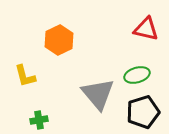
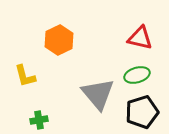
red triangle: moved 6 px left, 9 px down
black pentagon: moved 1 px left
